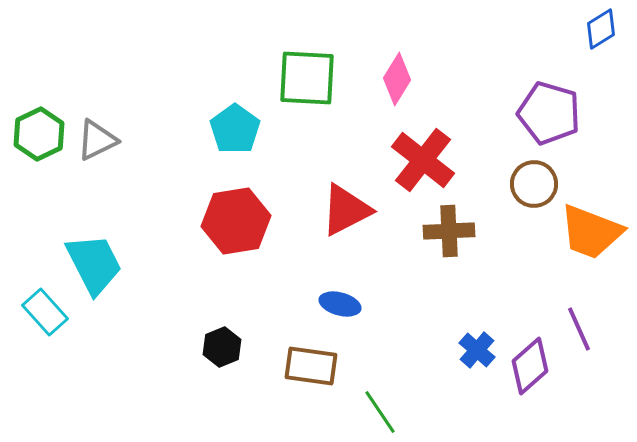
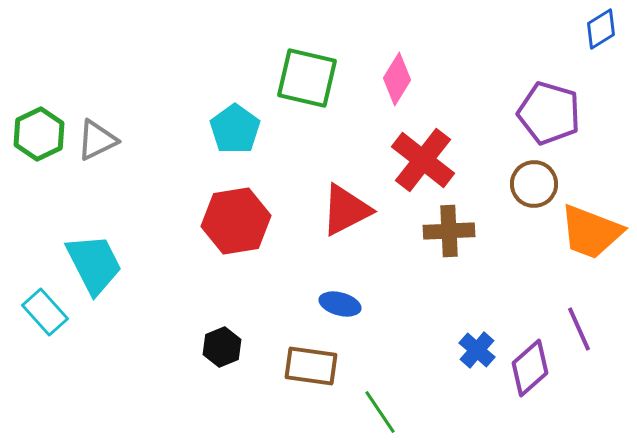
green square: rotated 10 degrees clockwise
purple diamond: moved 2 px down
